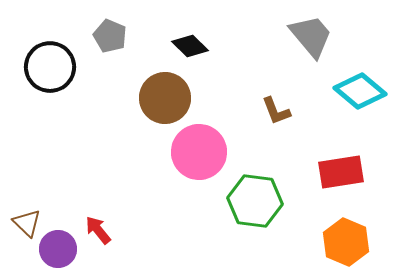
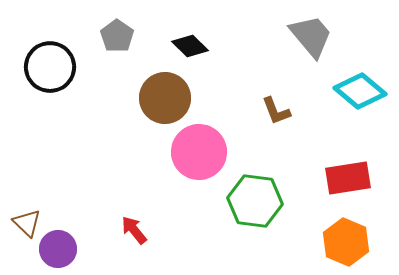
gray pentagon: moved 7 px right; rotated 12 degrees clockwise
red rectangle: moved 7 px right, 6 px down
red arrow: moved 36 px right
